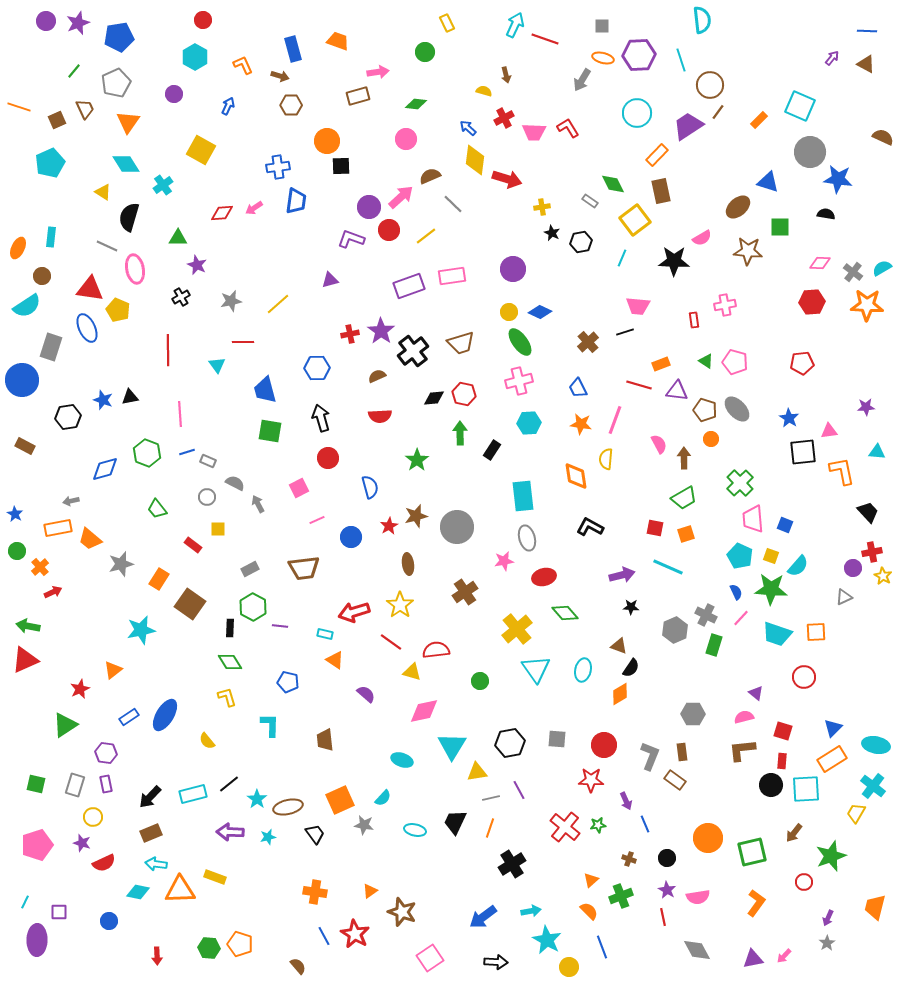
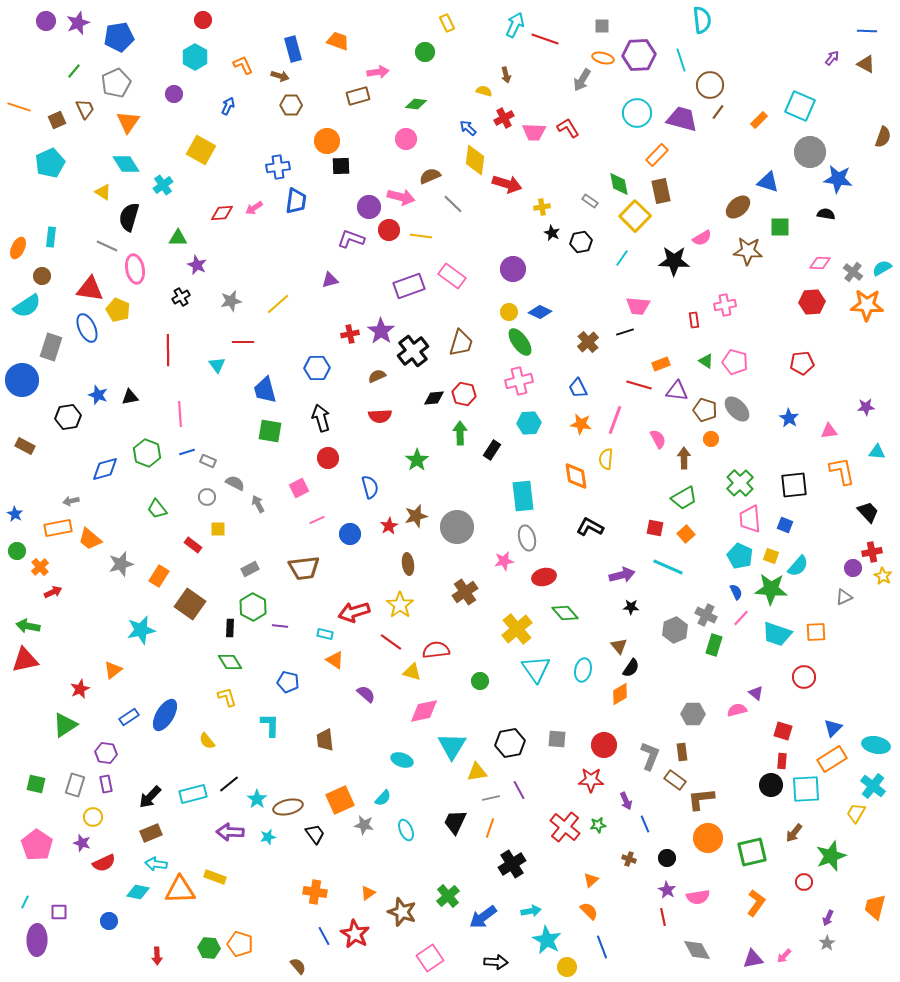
purple trapezoid at (688, 126): moved 6 px left, 7 px up; rotated 48 degrees clockwise
brown semicircle at (883, 137): rotated 85 degrees clockwise
red arrow at (507, 179): moved 5 px down
green diamond at (613, 184): moved 6 px right; rotated 15 degrees clockwise
pink arrow at (401, 197): rotated 56 degrees clockwise
yellow square at (635, 220): moved 4 px up; rotated 8 degrees counterclockwise
yellow line at (426, 236): moved 5 px left; rotated 45 degrees clockwise
cyan line at (622, 258): rotated 12 degrees clockwise
pink rectangle at (452, 276): rotated 44 degrees clockwise
brown trapezoid at (461, 343): rotated 56 degrees counterclockwise
blue star at (103, 400): moved 5 px left, 5 px up
pink semicircle at (659, 444): moved 1 px left, 5 px up
black square at (803, 452): moved 9 px left, 33 px down
pink trapezoid at (753, 519): moved 3 px left
orange square at (686, 534): rotated 24 degrees counterclockwise
blue circle at (351, 537): moved 1 px left, 3 px up
orange rectangle at (159, 579): moved 3 px up
brown triangle at (619, 646): rotated 30 degrees clockwise
red triangle at (25, 660): rotated 12 degrees clockwise
pink semicircle at (744, 717): moved 7 px left, 7 px up
brown L-shape at (742, 750): moved 41 px left, 49 px down
cyan ellipse at (415, 830): moved 9 px left; rotated 55 degrees clockwise
pink pentagon at (37, 845): rotated 20 degrees counterclockwise
orange triangle at (370, 891): moved 2 px left, 2 px down
green cross at (621, 896): moved 173 px left; rotated 20 degrees counterclockwise
yellow circle at (569, 967): moved 2 px left
